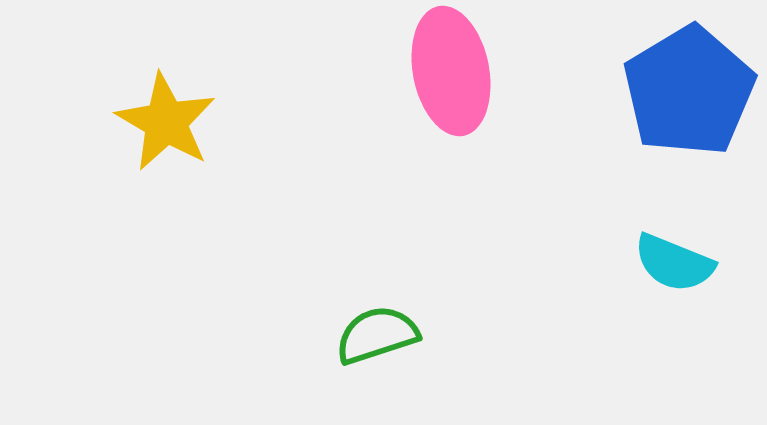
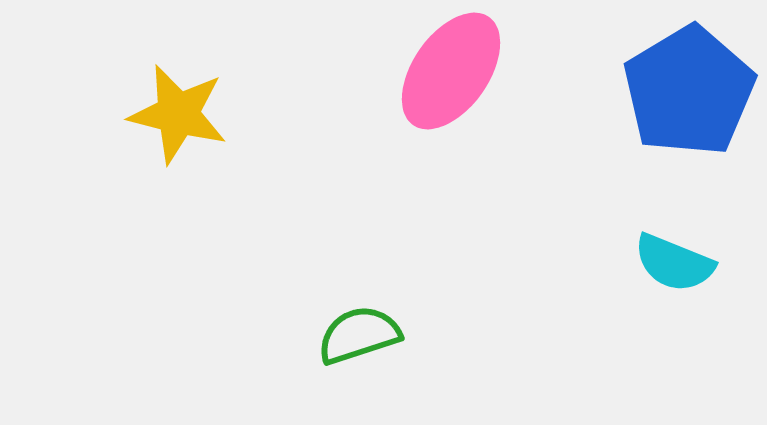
pink ellipse: rotated 46 degrees clockwise
yellow star: moved 12 px right, 8 px up; rotated 16 degrees counterclockwise
green semicircle: moved 18 px left
